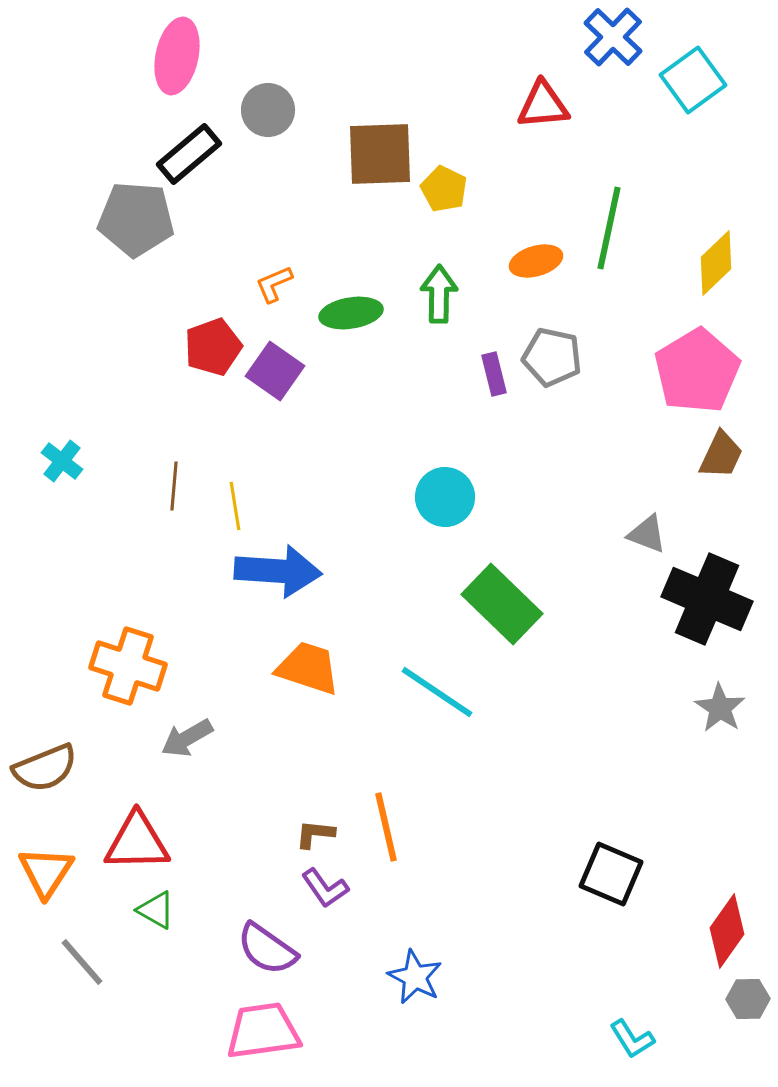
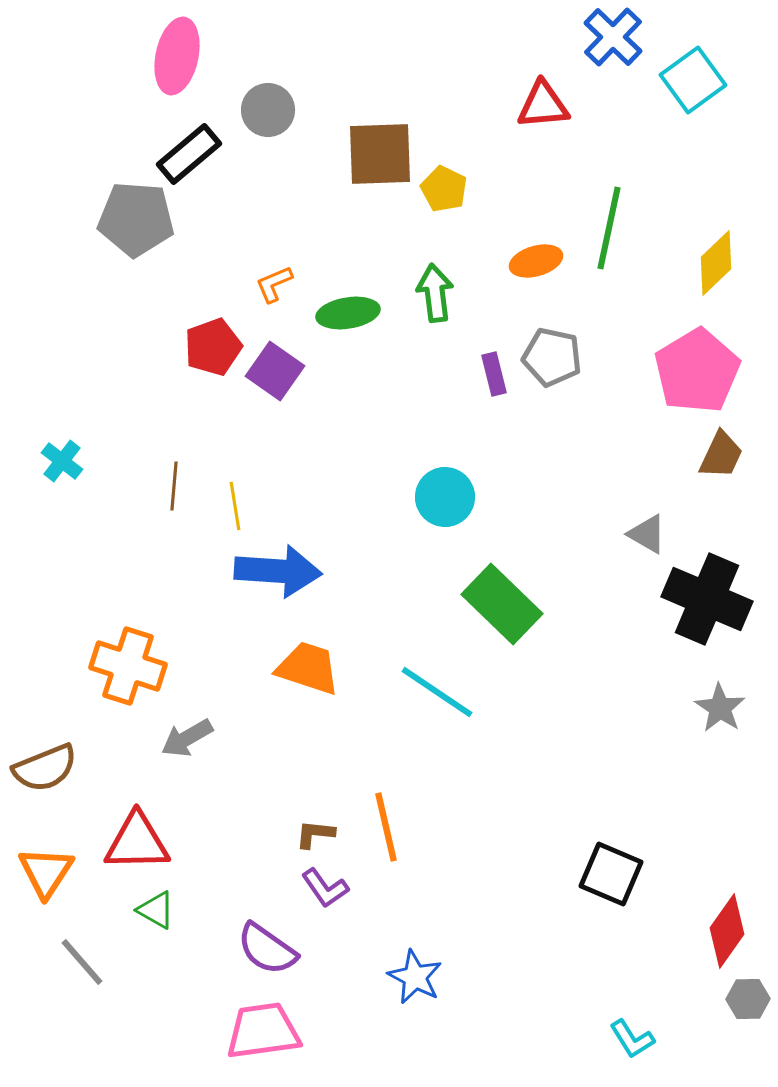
green arrow at (439, 294): moved 4 px left, 1 px up; rotated 8 degrees counterclockwise
green ellipse at (351, 313): moved 3 px left
gray triangle at (647, 534): rotated 9 degrees clockwise
